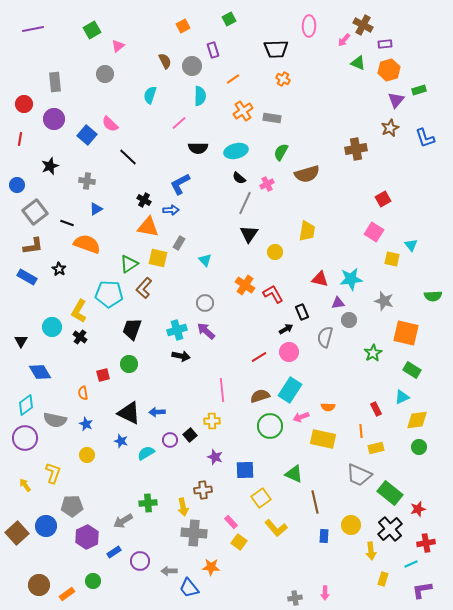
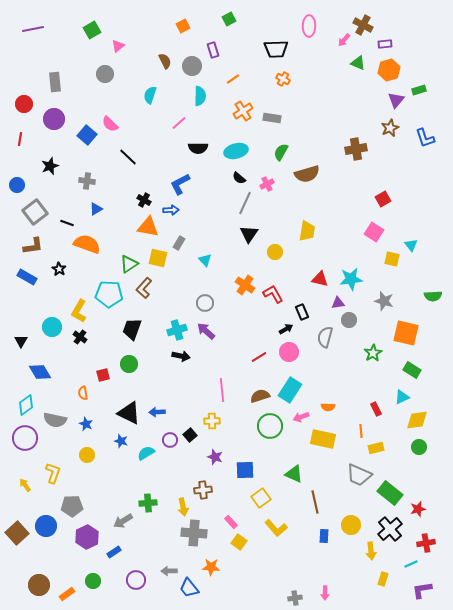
purple circle at (140, 561): moved 4 px left, 19 px down
